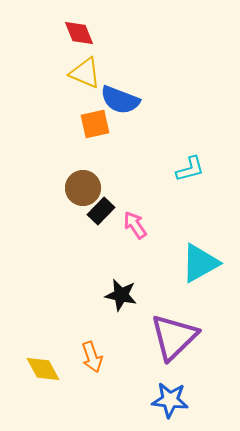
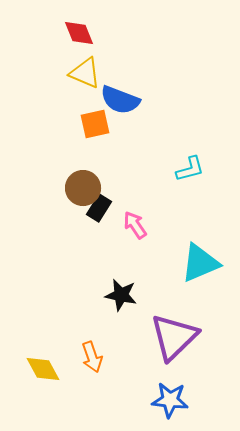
black rectangle: moved 2 px left, 3 px up; rotated 12 degrees counterclockwise
cyan triangle: rotated 6 degrees clockwise
